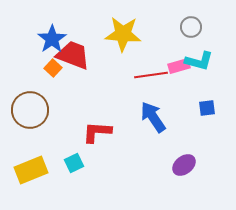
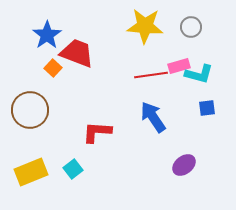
yellow star: moved 22 px right, 8 px up
blue star: moved 5 px left, 4 px up
red trapezoid: moved 4 px right, 2 px up
cyan L-shape: moved 13 px down
cyan square: moved 1 px left, 6 px down; rotated 12 degrees counterclockwise
yellow rectangle: moved 2 px down
